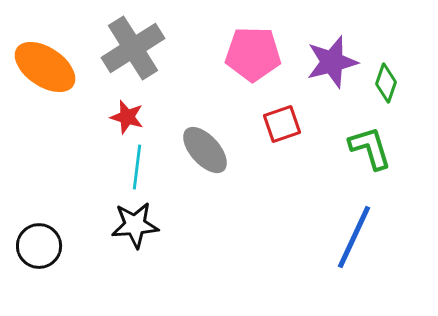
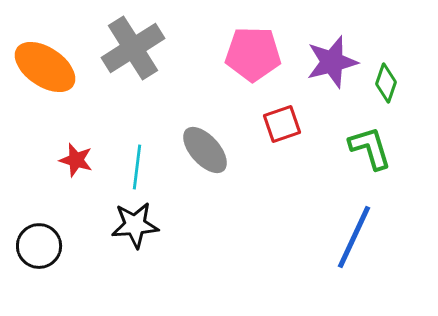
red star: moved 51 px left, 43 px down
